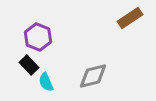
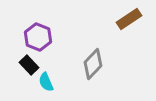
brown rectangle: moved 1 px left, 1 px down
gray diamond: moved 12 px up; rotated 32 degrees counterclockwise
